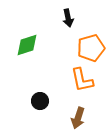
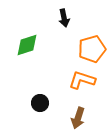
black arrow: moved 4 px left
orange pentagon: moved 1 px right, 1 px down
orange L-shape: rotated 120 degrees clockwise
black circle: moved 2 px down
